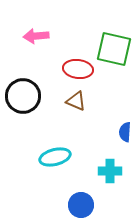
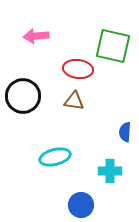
green square: moved 1 px left, 3 px up
brown triangle: moved 2 px left; rotated 15 degrees counterclockwise
